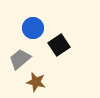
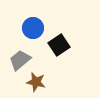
gray trapezoid: moved 1 px down
